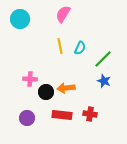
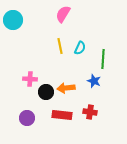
cyan circle: moved 7 px left, 1 px down
green line: rotated 42 degrees counterclockwise
blue star: moved 10 px left
red cross: moved 2 px up
